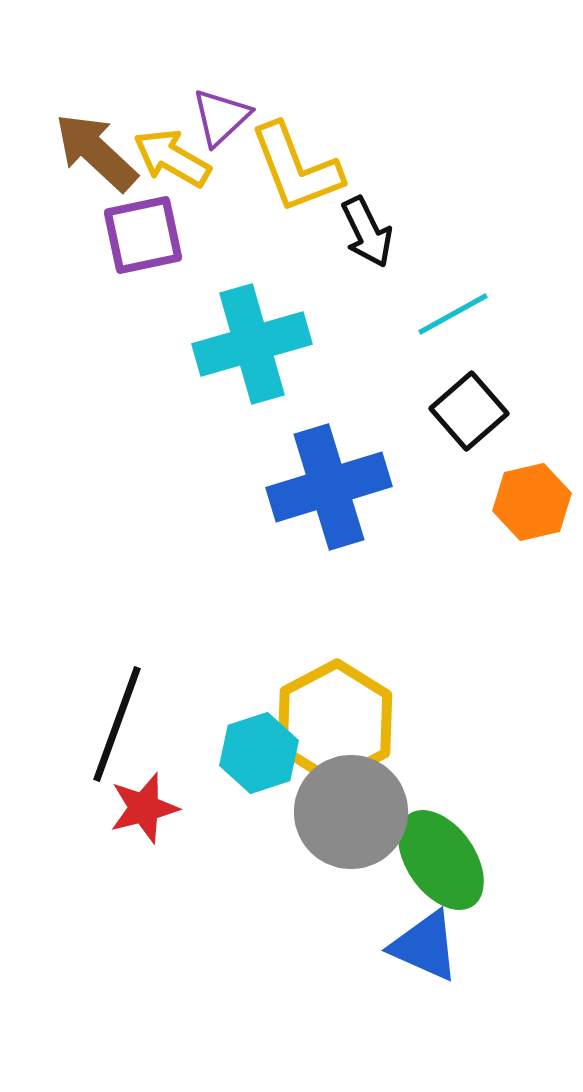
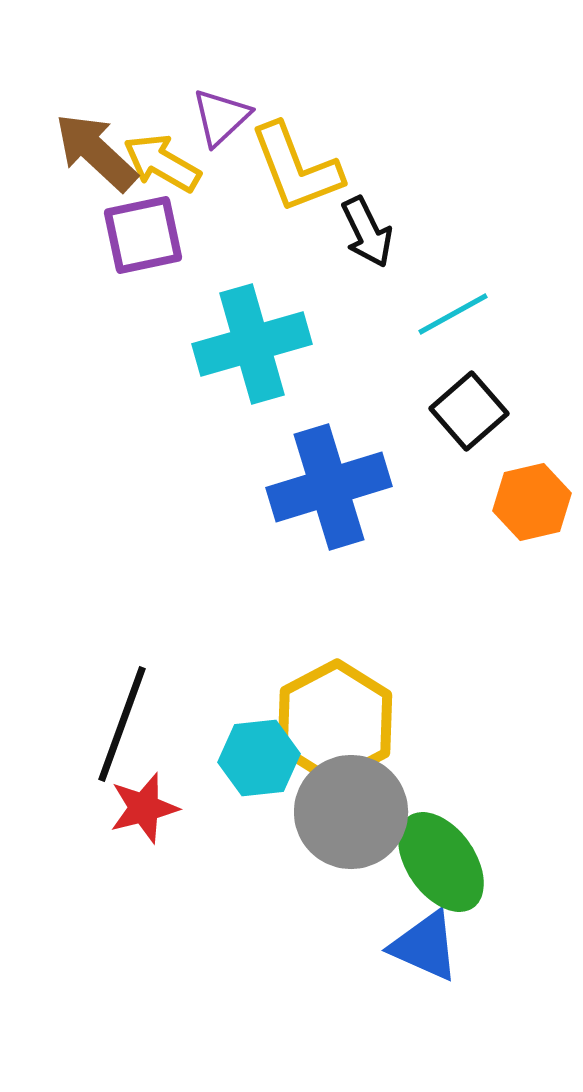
yellow arrow: moved 10 px left, 5 px down
black line: moved 5 px right
cyan hexagon: moved 5 px down; rotated 12 degrees clockwise
green ellipse: moved 2 px down
